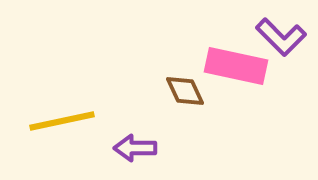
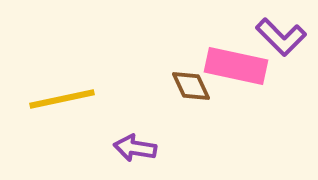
brown diamond: moved 6 px right, 5 px up
yellow line: moved 22 px up
purple arrow: rotated 9 degrees clockwise
